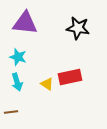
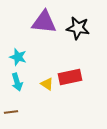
purple triangle: moved 19 px right, 1 px up
